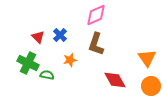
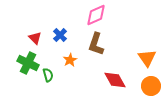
red triangle: moved 3 px left, 1 px down
orange star: rotated 16 degrees counterclockwise
green semicircle: moved 1 px right; rotated 64 degrees clockwise
